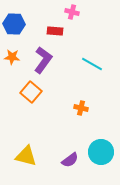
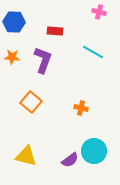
pink cross: moved 27 px right
blue hexagon: moved 2 px up
purple L-shape: rotated 16 degrees counterclockwise
cyan line: moved 1 px right, 12 px up
orange square: moved 10 px down
cyan circle: moved 7 px left, 1 px up
